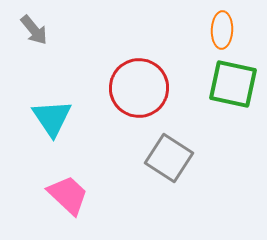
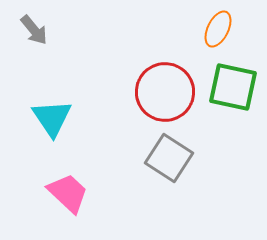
orange ellipse: moved 4 px left, 1 px up; rotated 24 degrees clockwise
green square: moved 3 px down
red circle: moved 26 px right, 4 px down
pink trapezoid: moved 2 px up
